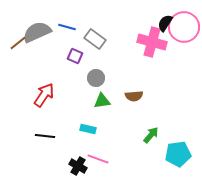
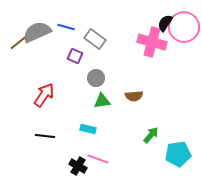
blue line: moved 1 px left
